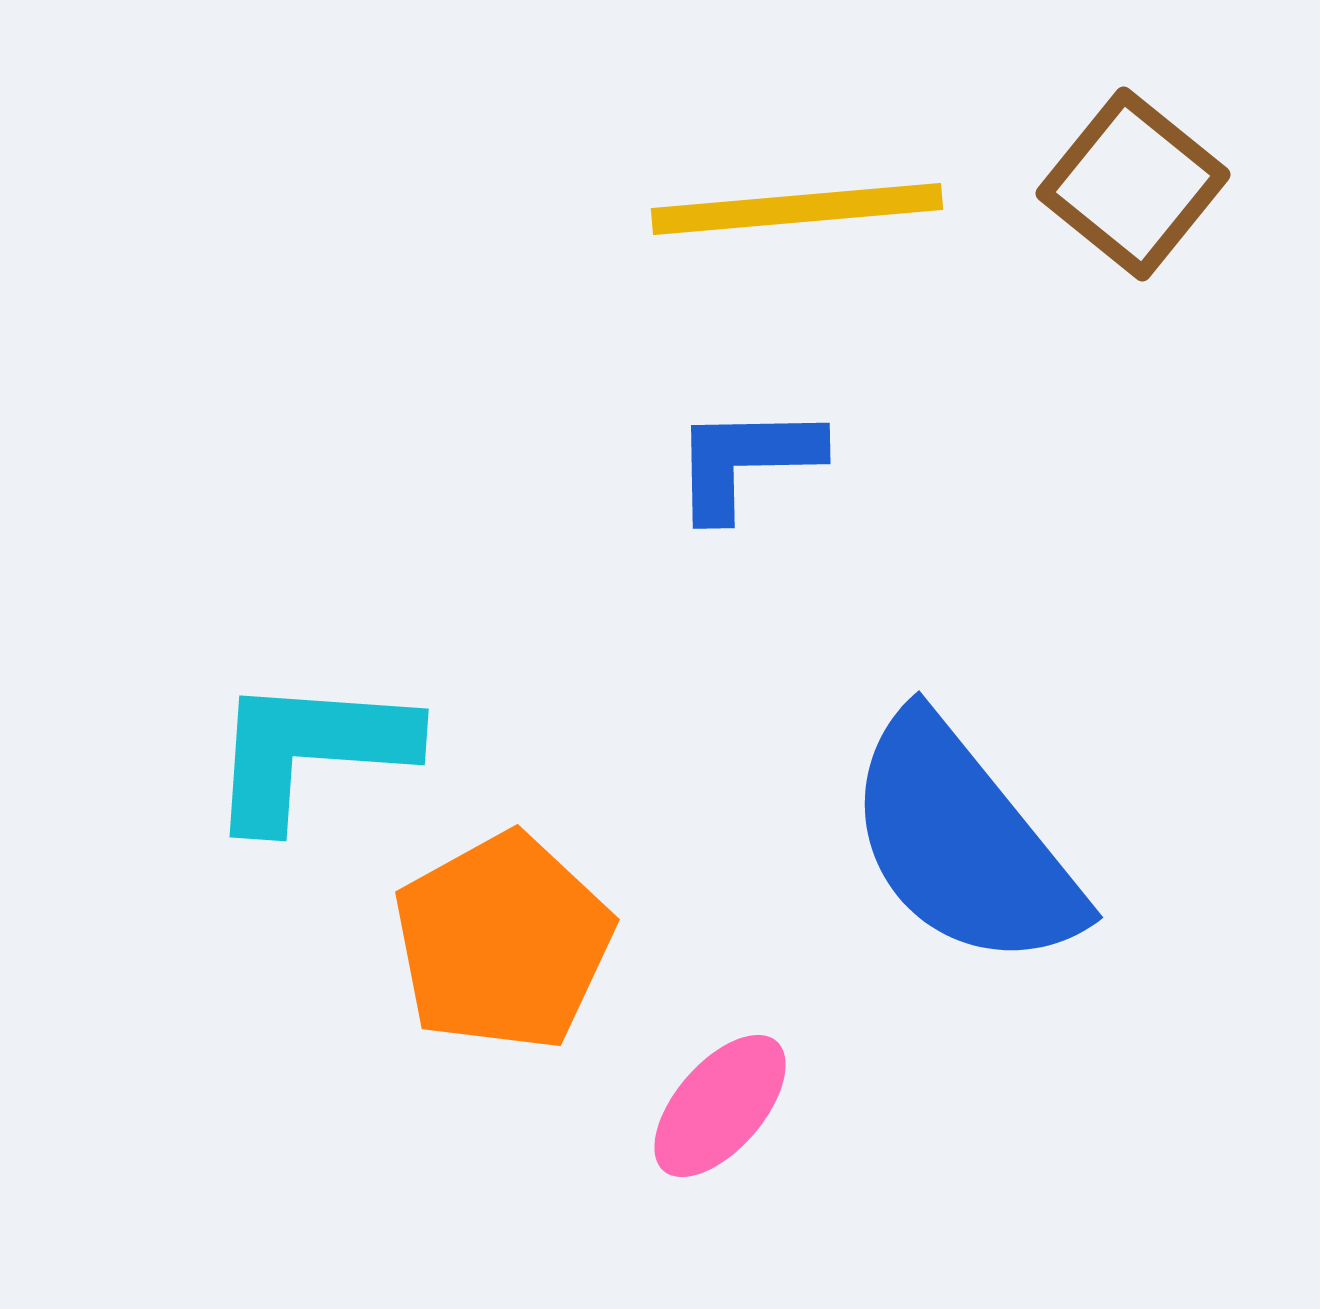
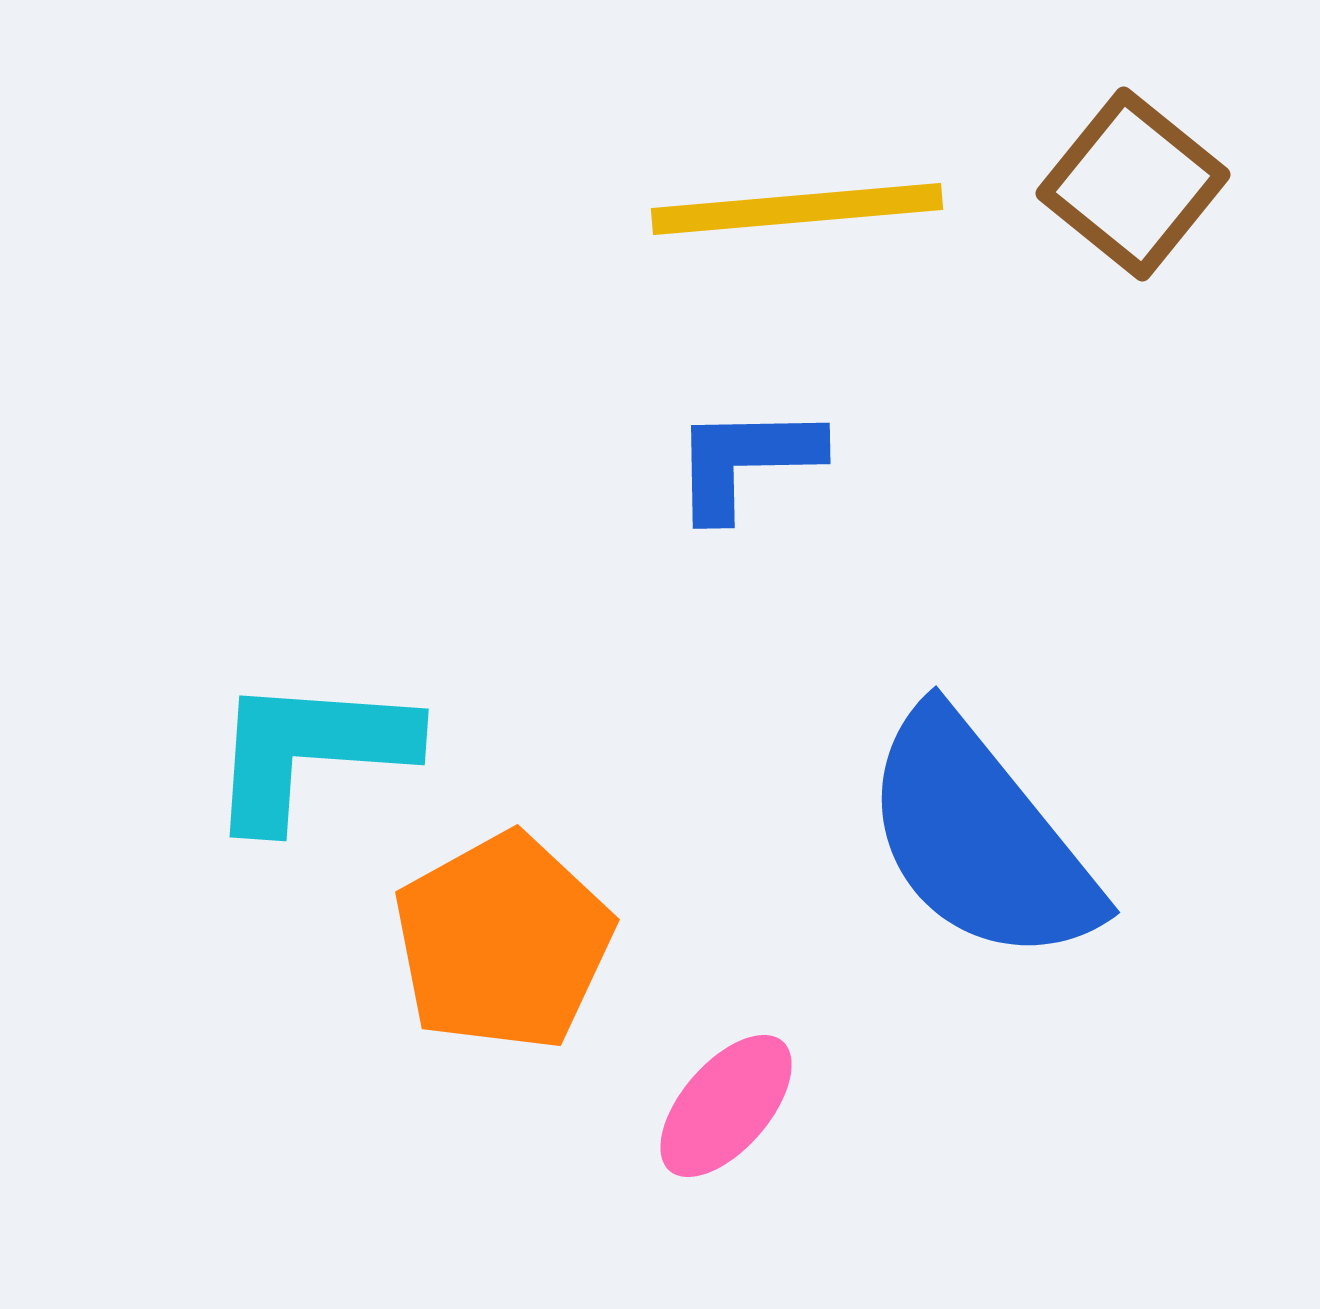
blue semicircle: moved 17 px right, 5 px up
pink ellipse: moved 6 px right
